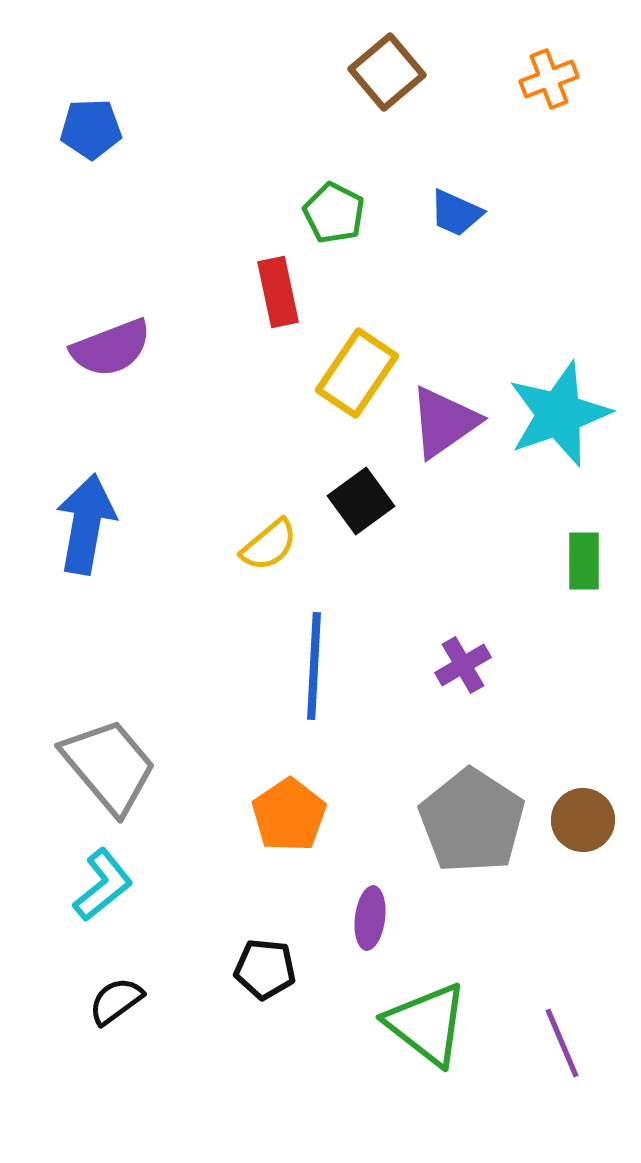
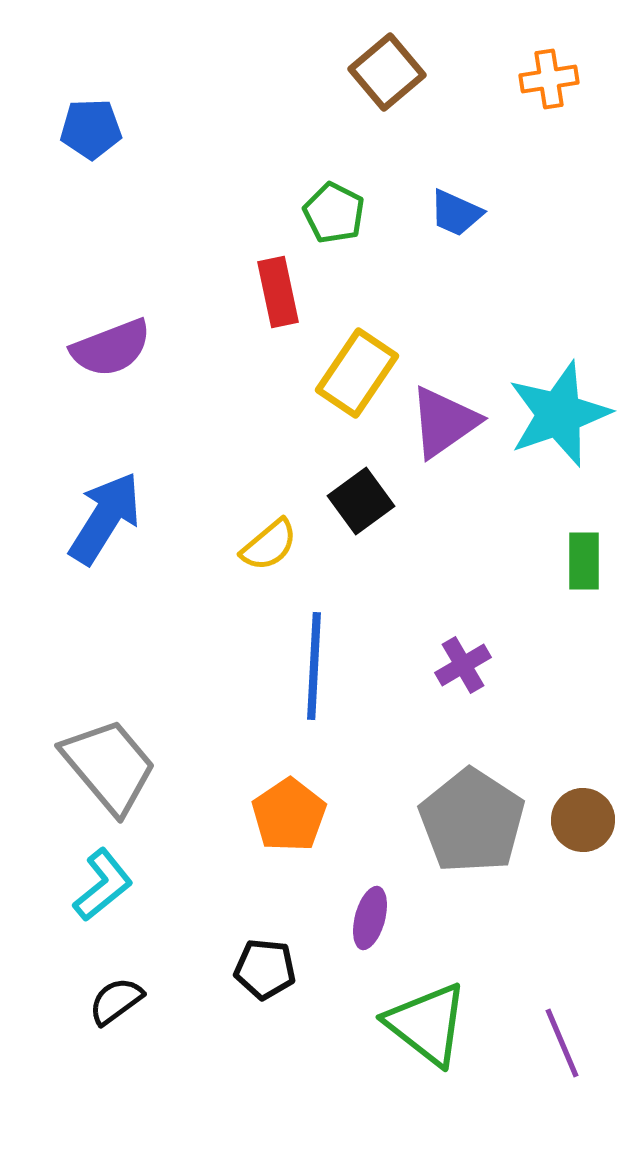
orange cross: rotated 12 degrees clockwise
blue arrow: moved 19 px right, 6 px up; rotated 22 degrees clockwise
purple ellipse: rotated 8 degrees clockwise
